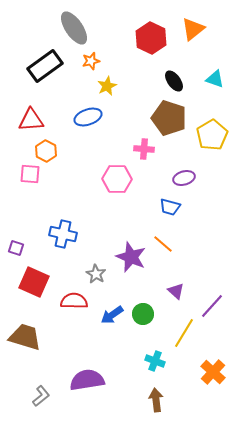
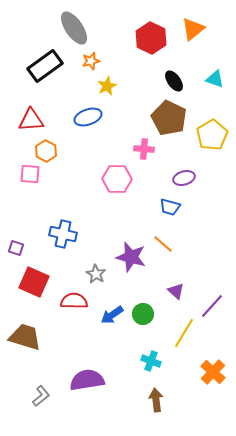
brown pentagon: rotated 8 degrees clockwise
purple star: rotated 8 degrees counterclockwise
cyan cross: moved 4 px left
